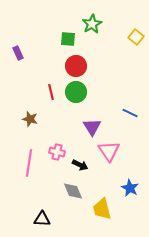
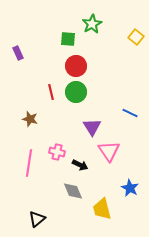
black triangle: moved 5 px left; rotated 42 degrees counterclockwise
